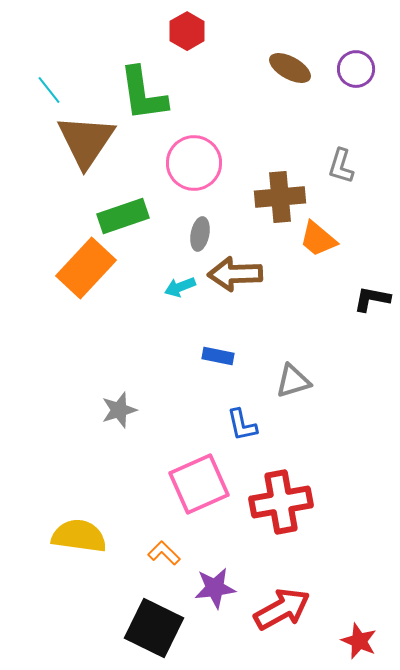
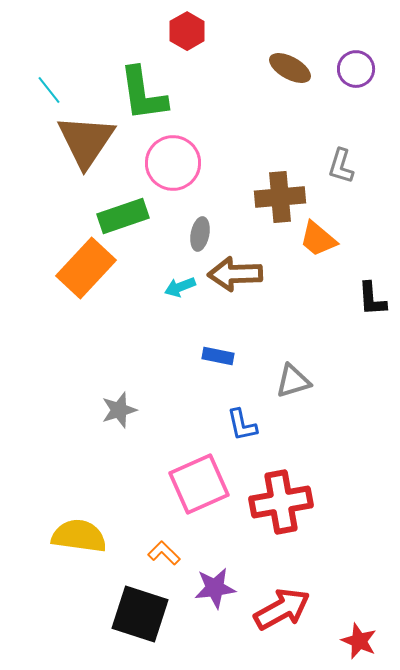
pink circle: moved 21 px left
black L-shape: rotated 105 degrees counterclockwise
black square: moved 14 px left, 14 px up; rotated 8 degrees counterclockwise
